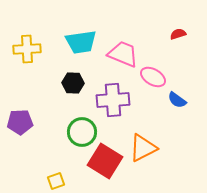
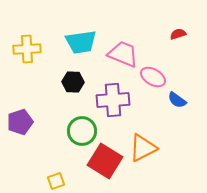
black hexagon: moved 1 px up
purple pentagon: rotated 15 degrees counterclockwise
green circle: moved 1 px up
